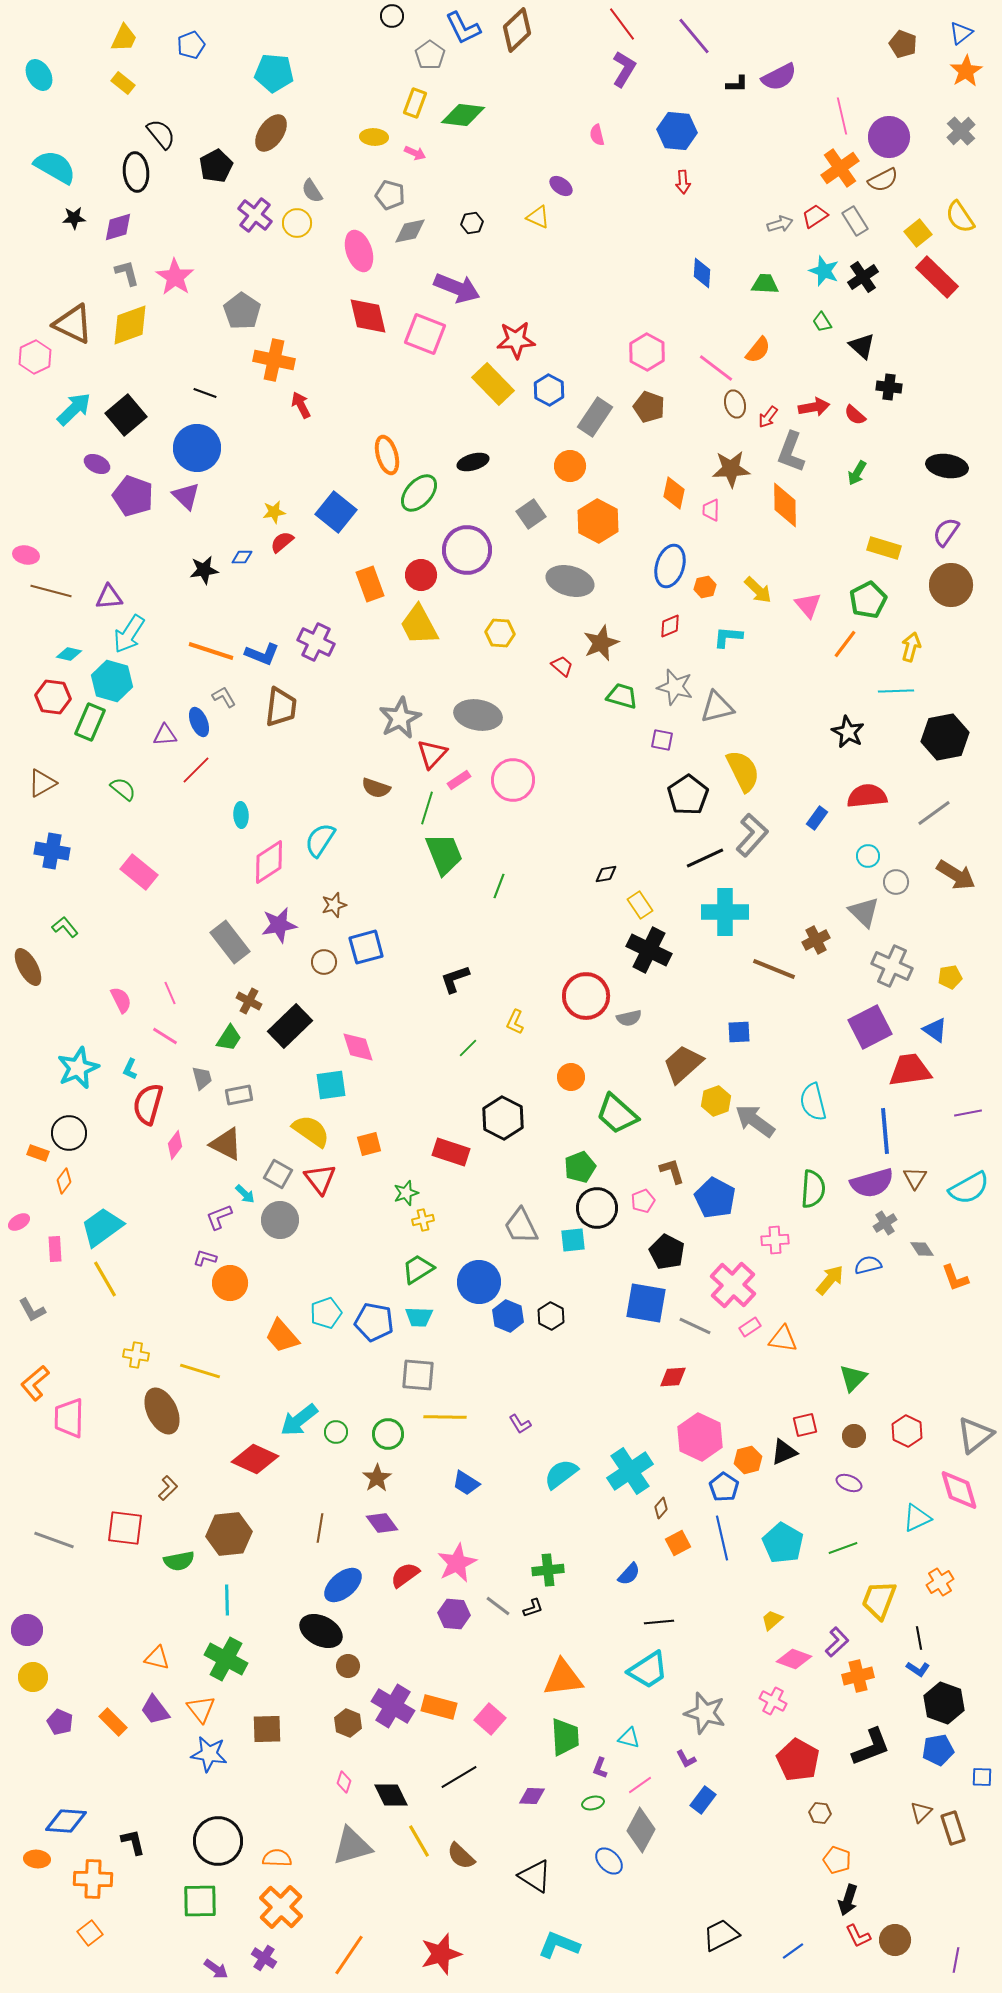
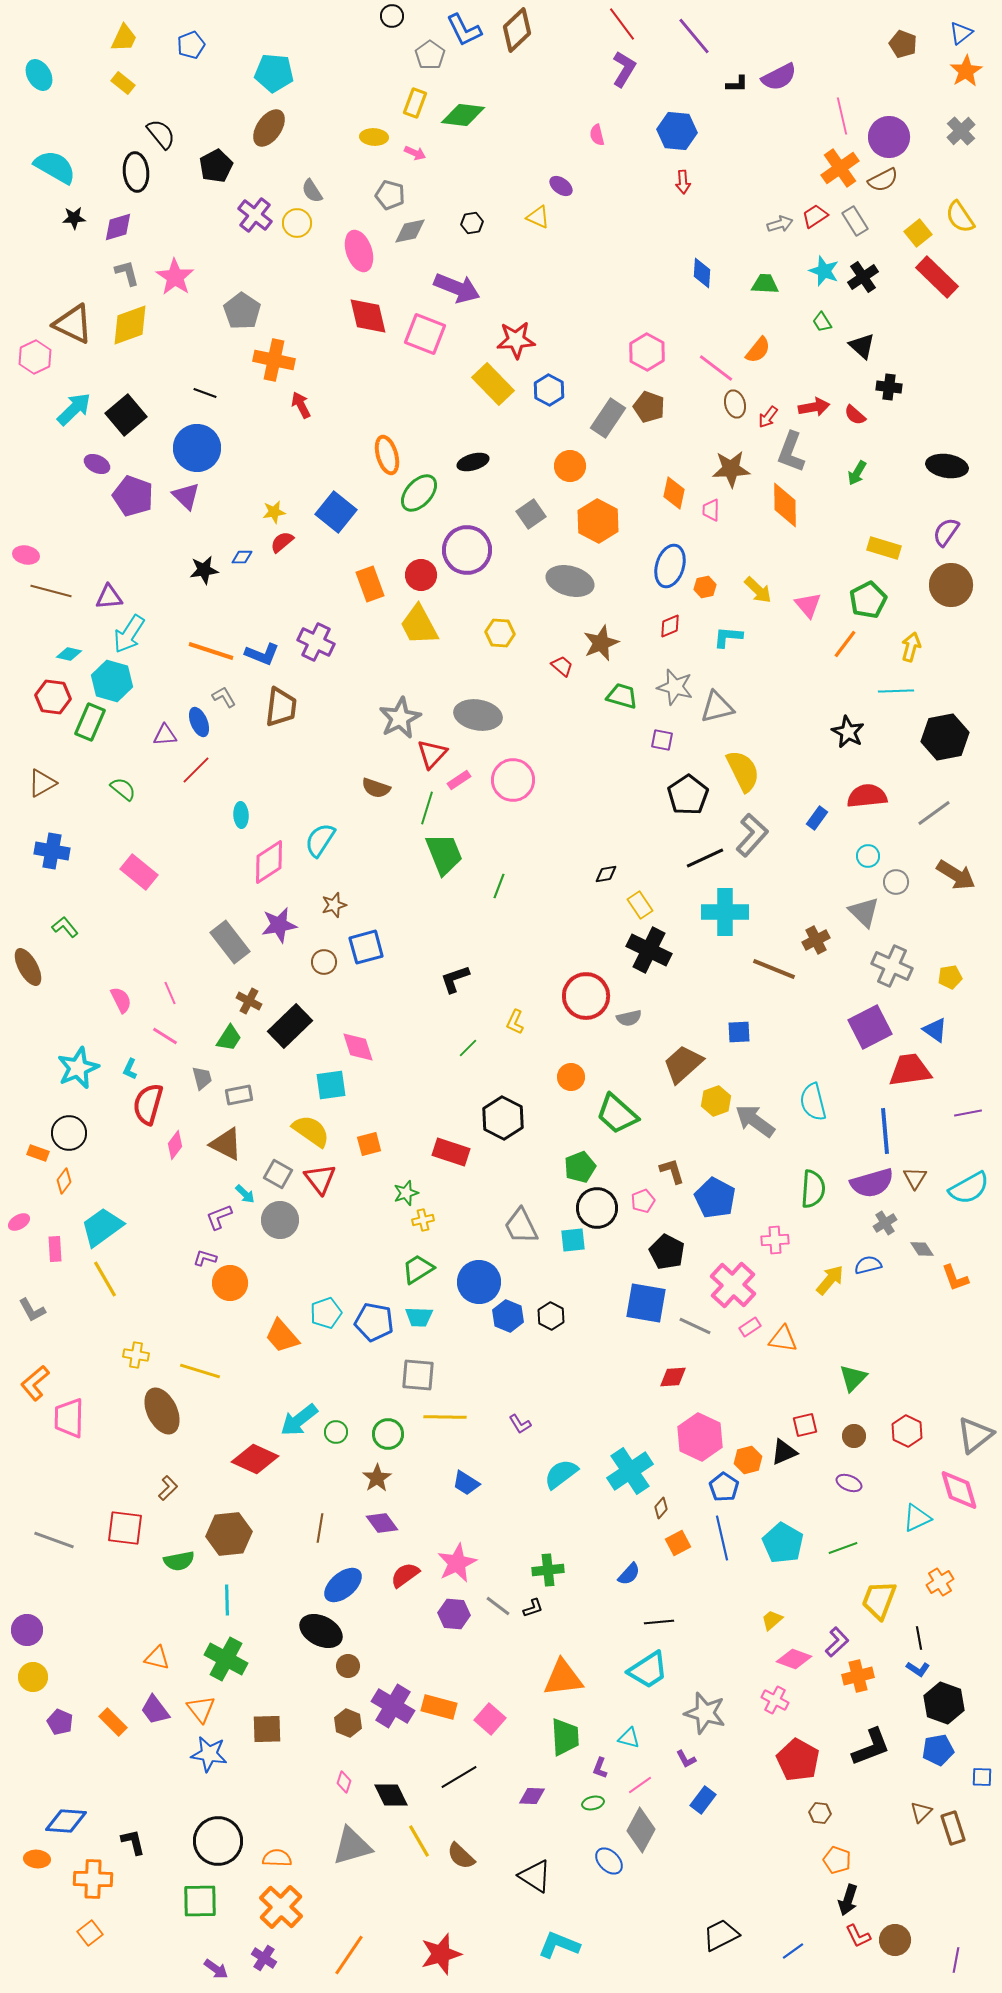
blue L-shape at (463, 28): moved 1 px right, 2 px down
brown ellipse at (271, 133): moved 2 px left, 5 px up
gray rectangle at (595, 417): moved 13 px right, 1 px down
pink cross at (773, 1701): moved 2 px right, 1 px up
